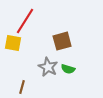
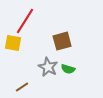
brown line: rotated 40 degrees clockwise
